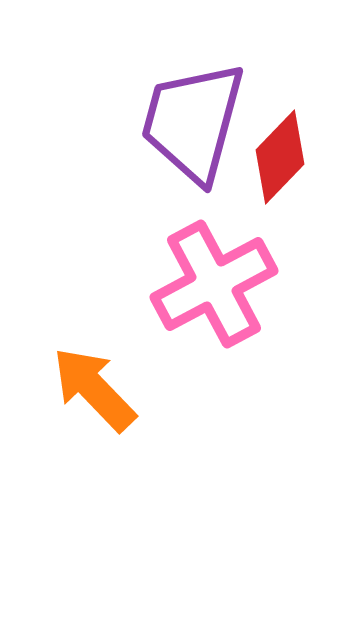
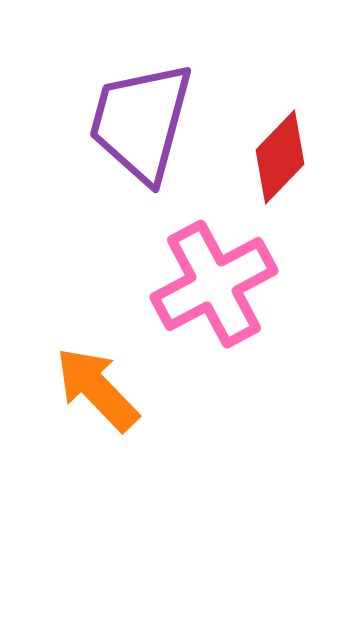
purple trapezoid: moved 52 px left
orange arrow: moved 3 px right
